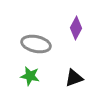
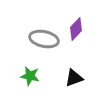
purple diamond: moved 1 px down; rotated 15 degrees clockwise
gray ellipse: moved 8 px right, 5 px up
